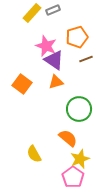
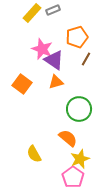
pink star: moved 4 px left, 3 px down
brown line: rotated 40 degrees counterclockwise
